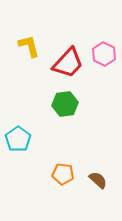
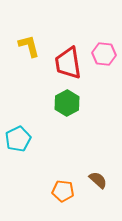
pink hexagon: rotated 20 degrees counterclockwise
red trapezoid: rotated 128 degrees clockwise
green hexagon: moved 2 px right, 1 px up; rotated 20 degrees counterclockwise
cyan pentagon: rotated 10 degrees clockwise
orange pentagon: moved 17 px down
